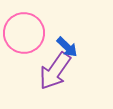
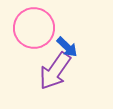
pink circle: moved 10 px right, 5 px up
